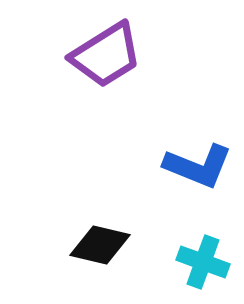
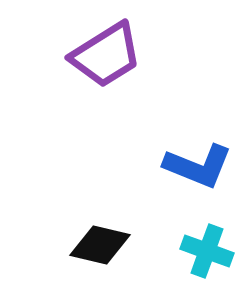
cyan cross: moved 4 px right, 11 px up
